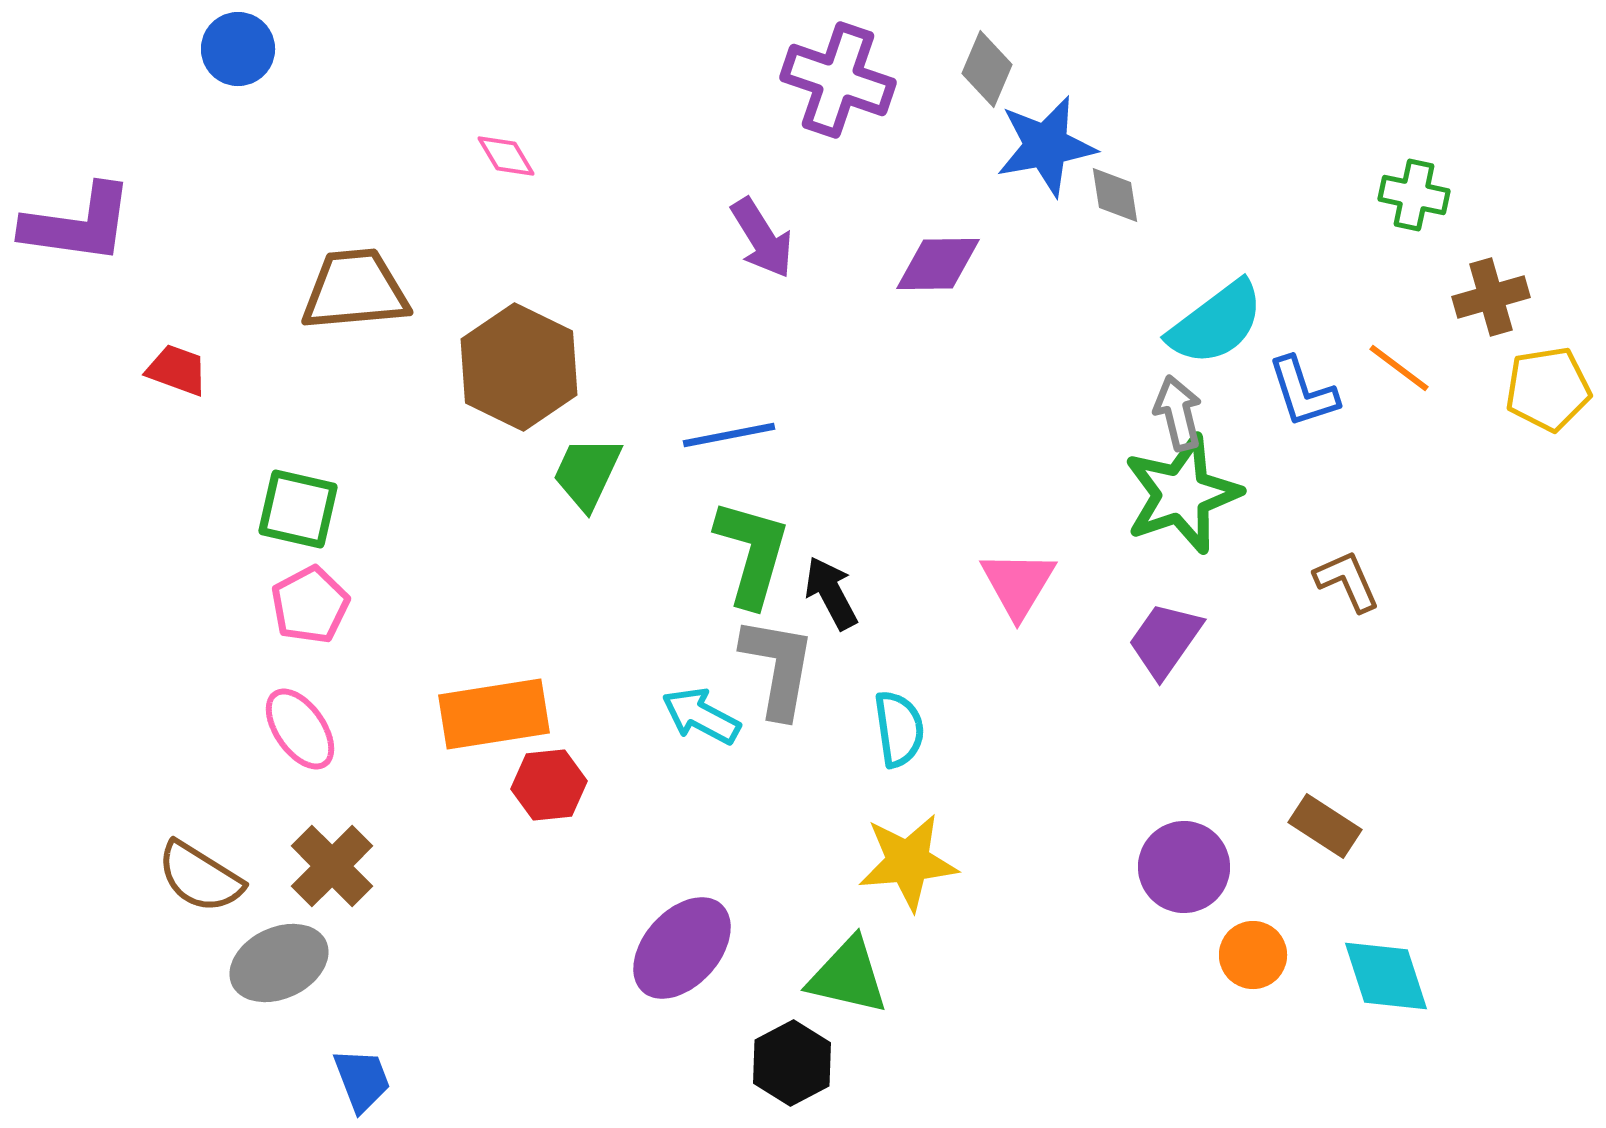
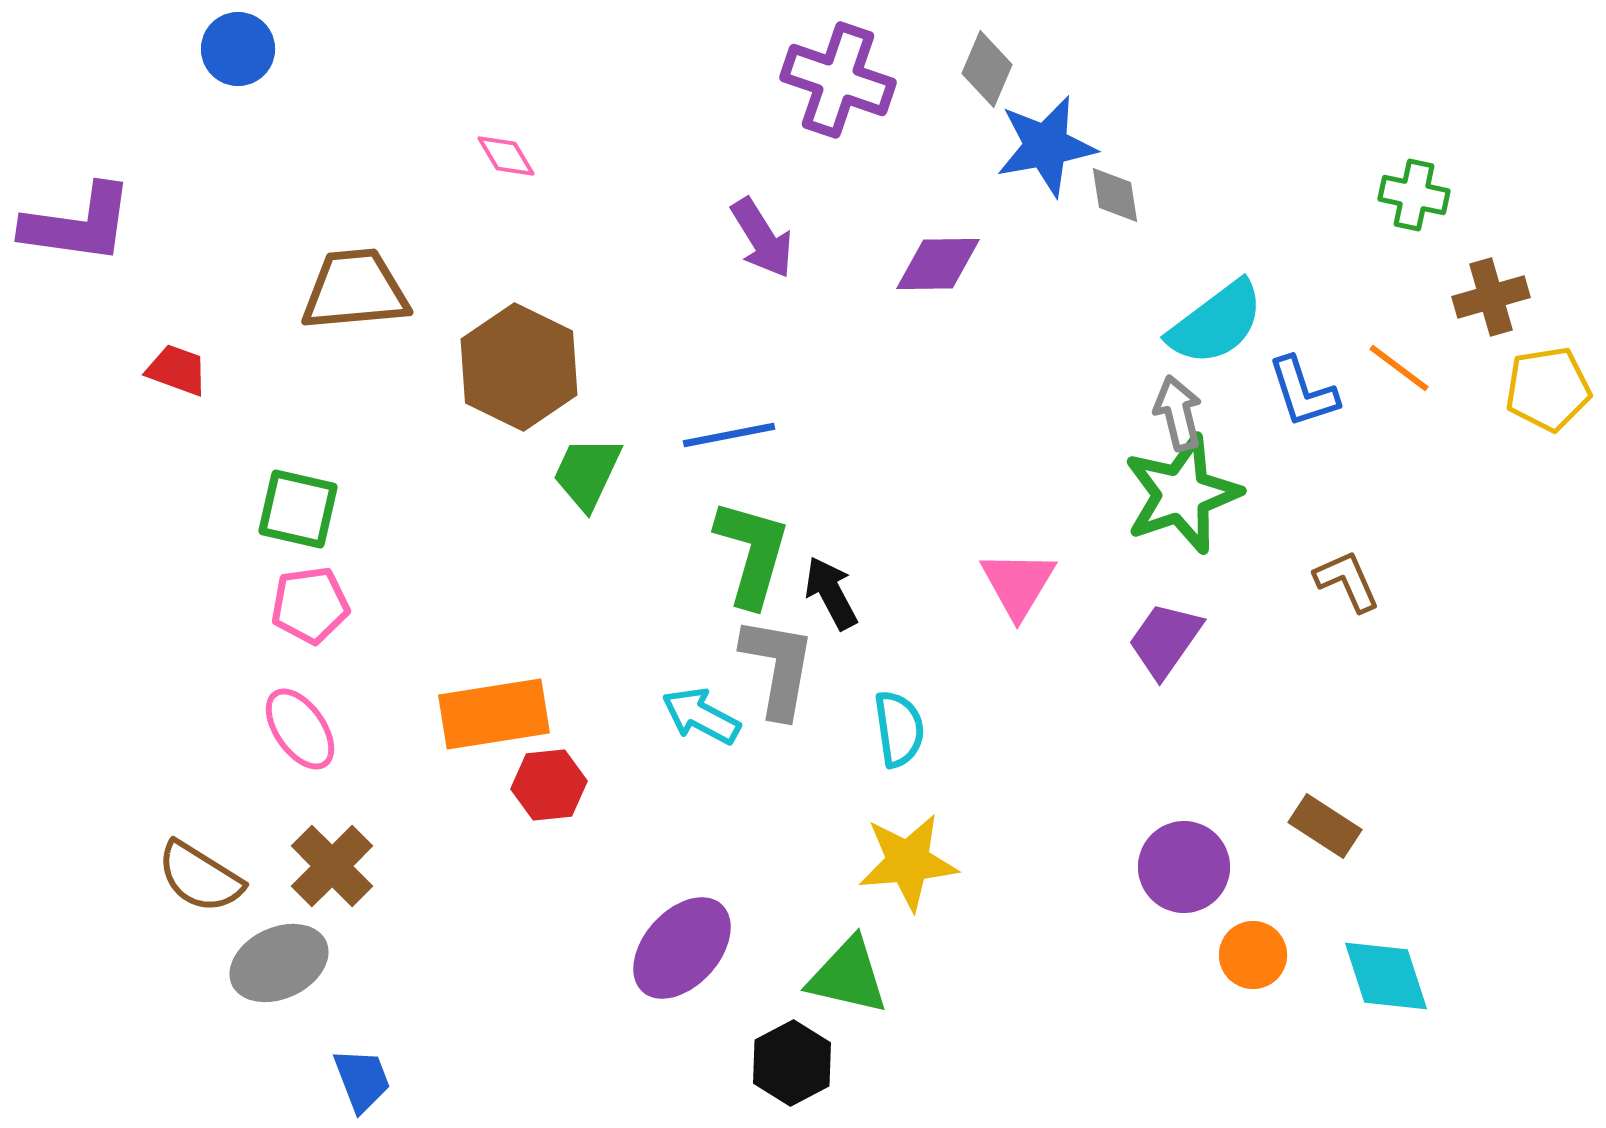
pink pentagon at (310, 605): rotated 20 degrees clockwise
